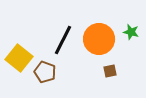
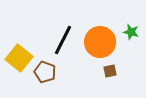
orange circle: moved 1 px right, 3 px down
